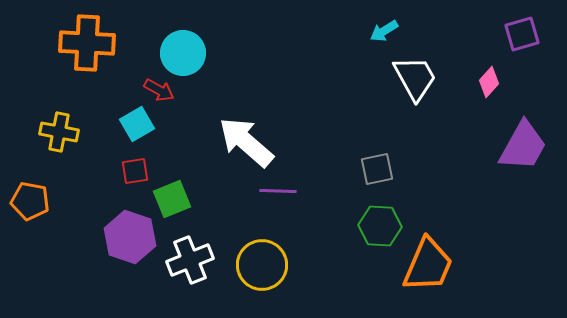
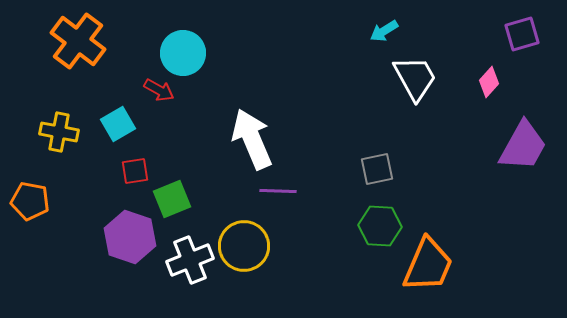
orange cross: moved 9 px left, 2 px up; rotated 34 degrees clockwise
cyan square: moved 19 px left
white arrow: moved 6 px right, 3 px up; rotated 26 degrees clockwise
yellow circle: moved 18 px left, 19 px up
